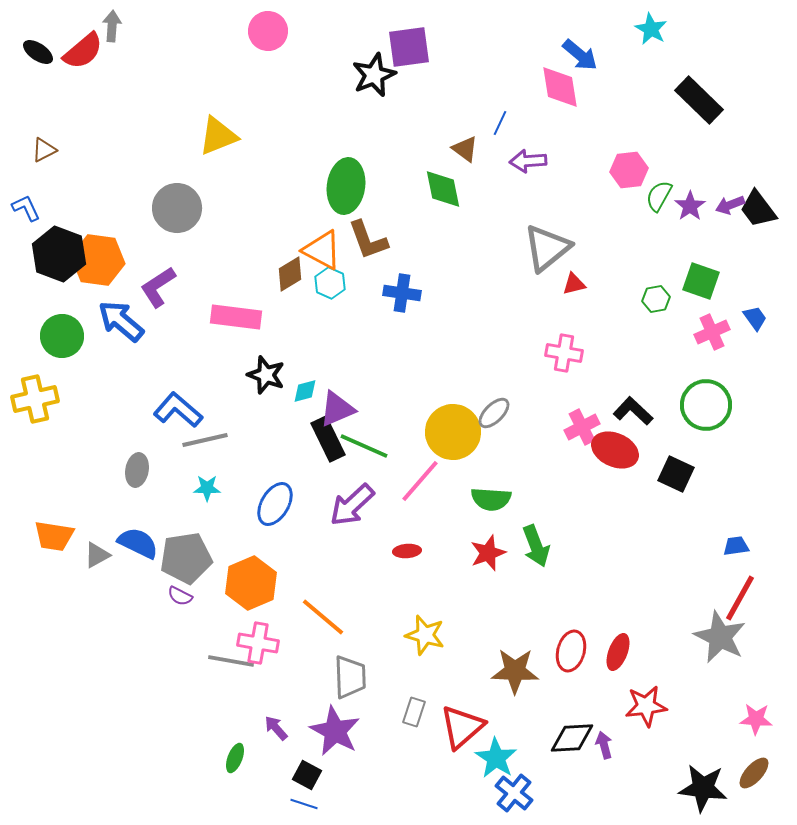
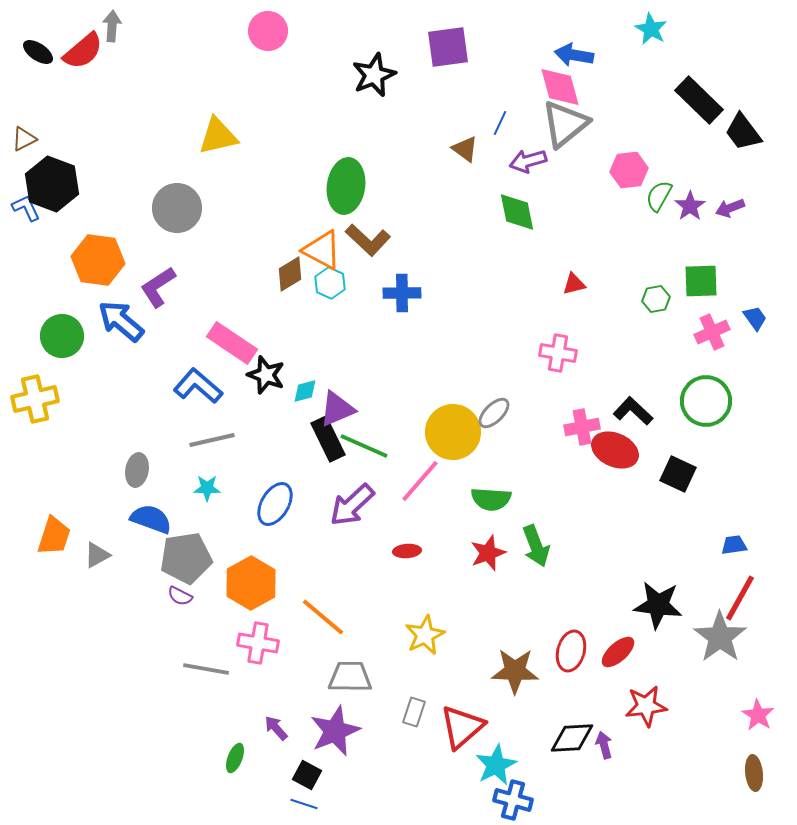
purple square at (409, 47): moved 39 px right
blue arrow at (580, 55): moved 6 px left; rotated 150 degrees clockwise
pink diamond at (560, 87): rotated 6 degrees counterclockwise
yellow triangle at (218, 136): rotated 9 degrees clockwise
brown triangle at (44, 150): moved 20 px left, 11 px up
purple arrow at (528, 161): rotated 12 degrees counterclockwise
green diamond at (443, 189): moved 74 px right, 23 px down
purple arrow at (730, 205): moved 3 px down
black trapezoid at (758, 209): moved 15 px left, 77 px up
brown L-shape at (368, 240): rotated 27 degrees counterclockwise
gray triangle at (547, 248): moved 18 px right, 124 px up
black hexagon at (59, 254): moved 7 px left, 70 px up
green square at (701, 281): rotated 21 degrees counterclockwise
blue cross at (402, 293): rotated 9 degrees counterclockwise
pink rectangle at (236, 317): moved 4 px left, 26 px down; rotated 27 degrees clockwise
pink cross at (564, 353): moved 6 px left
green circle at (706, 405): moved 4 px up
blue L-shape at (178, 410): moved 20 px right, 24 px up
pink cross at (582, 427): rotated 16 degrees clockwise
gray line at (205, 440): moved 7 px right
black square at (676, 474): moved 2 px right
orange trapezoid at (54, 536): rotated 81 degrees counterclockwise
blue semicircle at (138, 543): moved 13 px right, 24 px up; rotated 6 degrees counterclockwise
blue trapezoid at (736, 546): moved 2 px left, 1 px up
orange hexagon at (251, 583): rotated 6 degrees counterclockwise
yellow star at (425, 635): rotated 30 degrees clockwise
gray star at (720, 637): rotated 10 degrees clockwise
red ellipse at (618, 652): rotated 27 degrees clockwise
gray line at (231, 661): moved 25 px left, 8 px down
gray trapezoid at (350, 677): rotated 87 degrees counterclockwise
pink star at (756, 719): moved 2 px right, 4 px up; rotated 28 degrees clockwise
purple star at (335, 731): rotated 21 degrees clockwise
cyan star at (496, 758): moved 7 px down; rotated 12 degrees clockwise
brown ellipse at (754, 773): rotated 48 degrees counterclockwise
black star at (703, 788): moved 45 px left, 183 px up
blue cross at (514, 793): moved 1 px left, 7 px down; rotated 24 degrees counterclockwise
